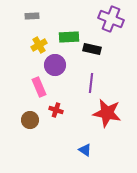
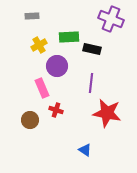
purple circle: moved 2 px right, 1 px down
pink rectangle: moved 3 px right, 1 px down
